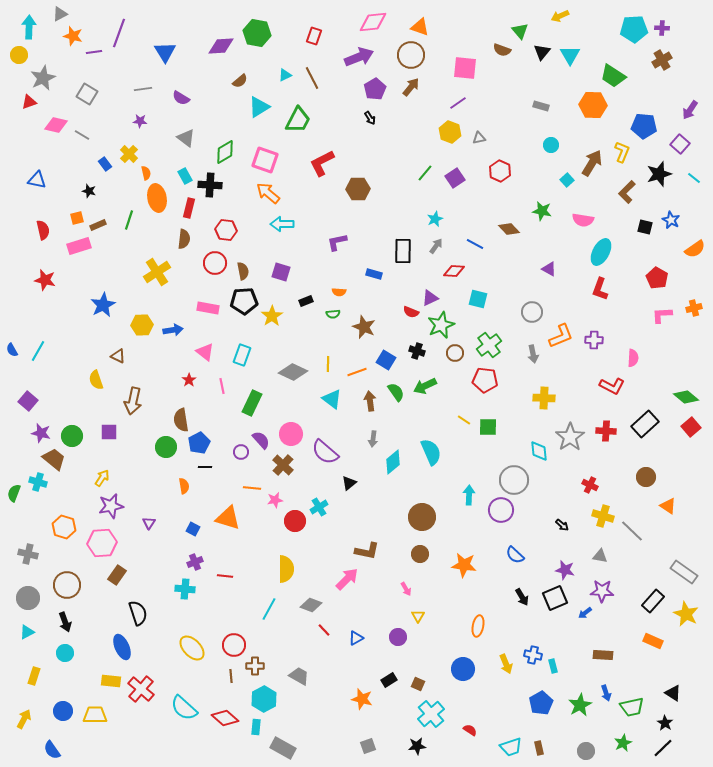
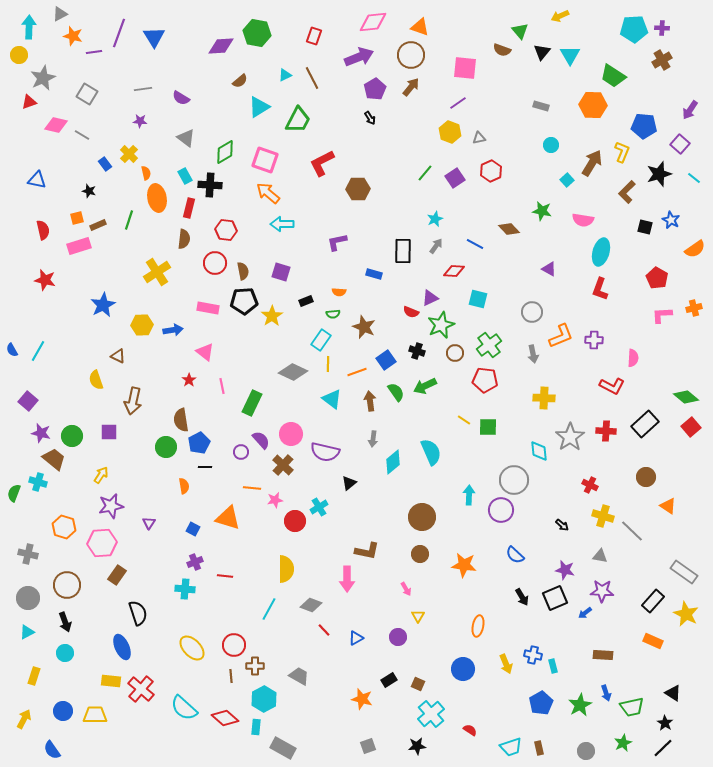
blue triangle at (165, 52): moved 11 px left, 15 px up
red hexagon at (500, 171): moved 9 px left; rotated 10 degrees clockwise
cyan ellipse at (601, 252): rotated 12 degrees counterclockwise
cyan rectangle at (242, 355): moved 79 px right, 15 px up; rotated 15 degrees clockwise
blue square at (386, 360): rotated 24 degrees clockwise
purple semicircle at (325, 452): rotated 28 degrees counterclockwise
yellow arrow at (102, 478): moved 1 px left, 3 px up
pink arrow at (347, 579): rotated 135 degrees clockwise
